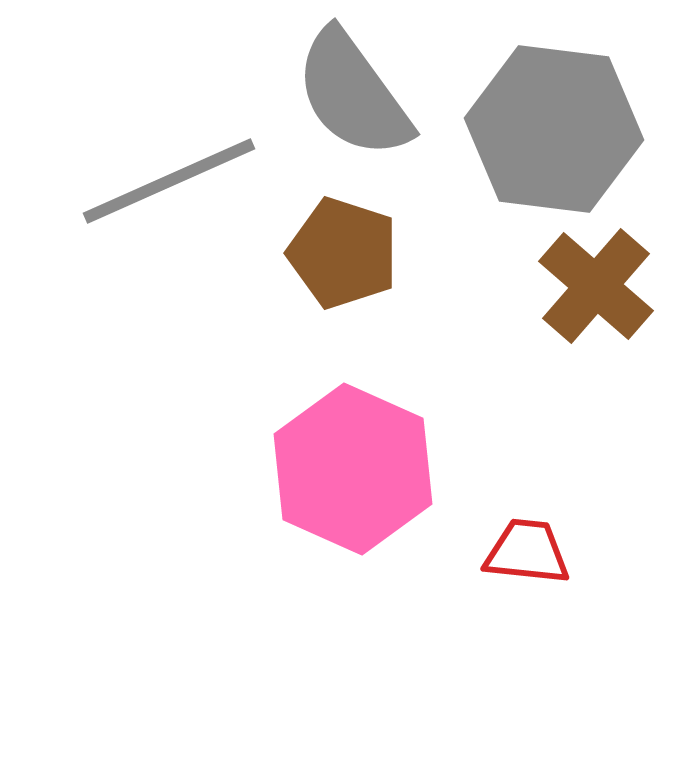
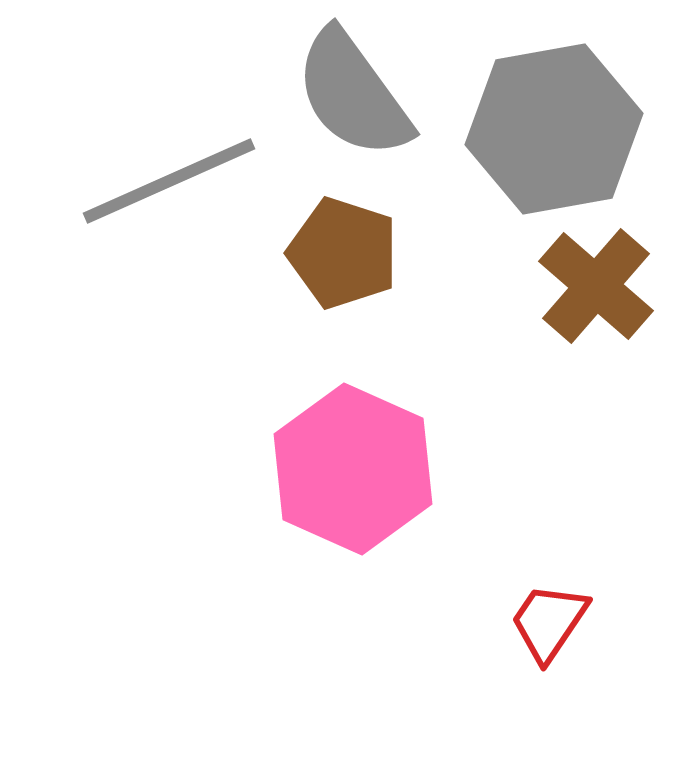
gray hexagon: rotated 17 degrees counterclockwise
red trapezoid: moved 22 px right, 70 px down; rotated 62 degrees counterclockwise
